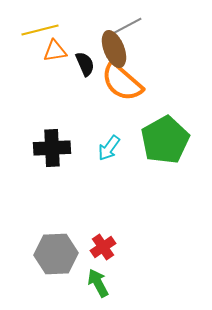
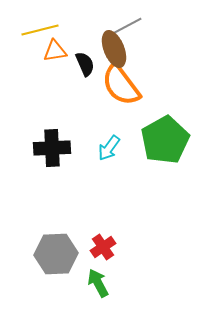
orange semicircle: moved 1 px left, 3 px down; rotated 12 degrees clockwise
